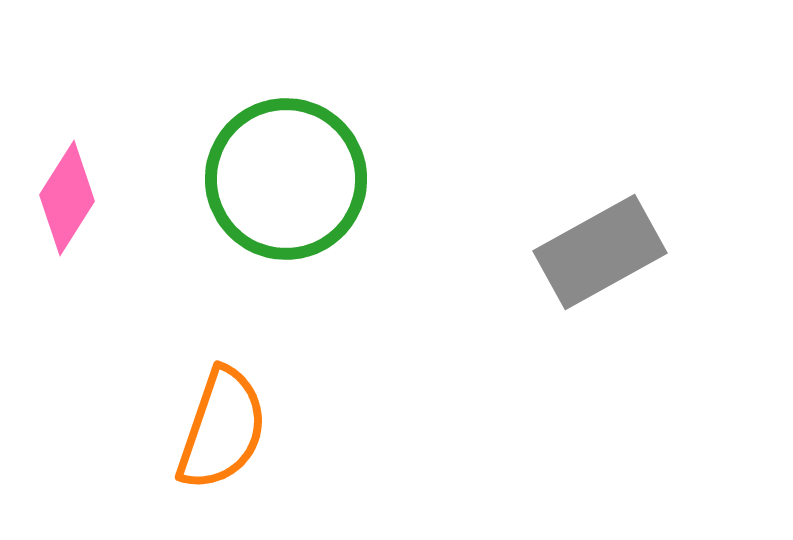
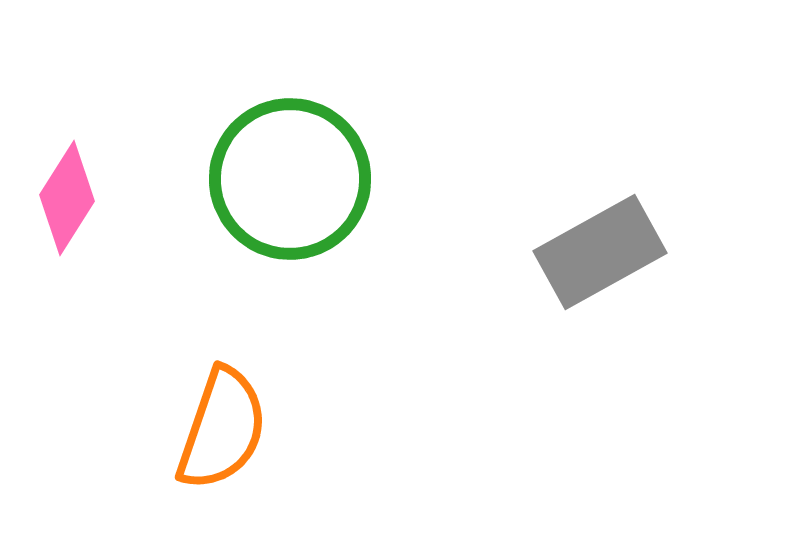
green circle: moved 4 px right
